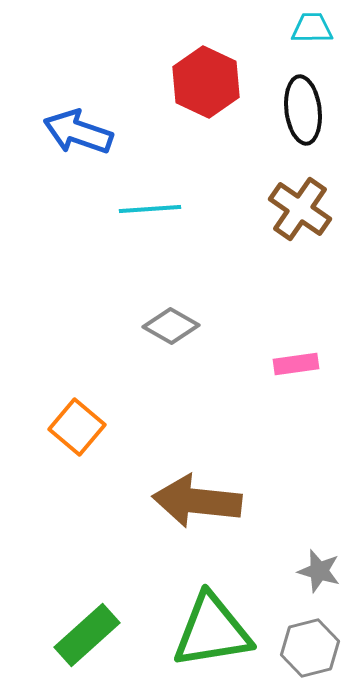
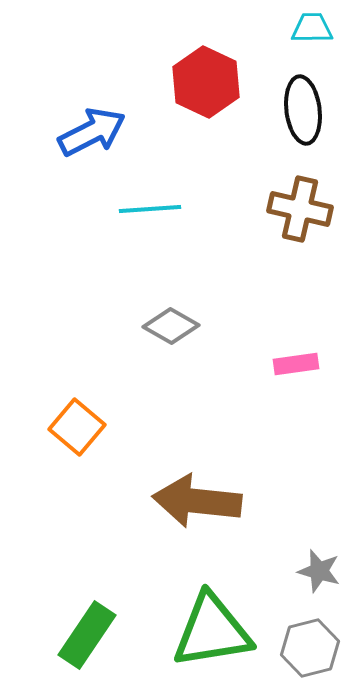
blue arrow: moved 14 px right; rotated 134 degrees clockwise
brown cross: rotated 22 degrees counterclockwise
green rectangle: rotated 14 degrees counterclockwise
